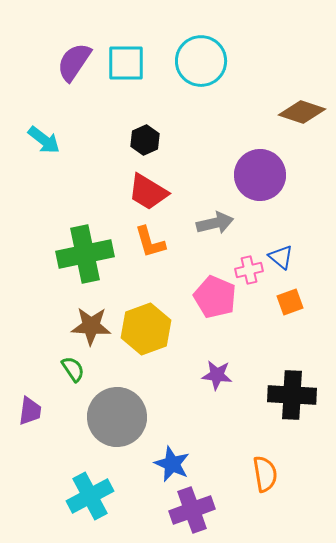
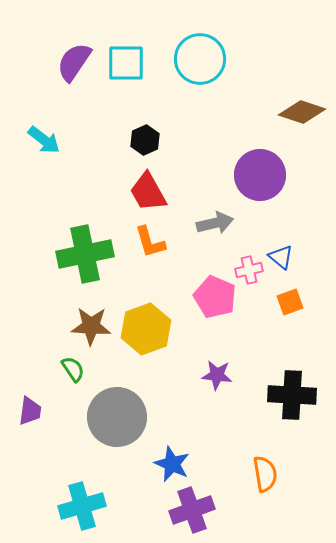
cyan circle: moved 1 px left, 2 px up
red trapezoid: rotated 30 degrees clockwise
cyan cross: moved 8 px left, 10 px down; rotated 12 degrees clockwise
